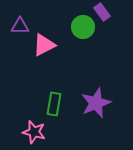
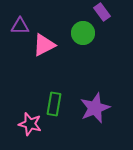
green circle: moved 6 px down
purple star: moved 1 px left, 5 px down
pink star: moved 4 px left, 8 px up
